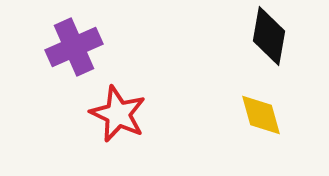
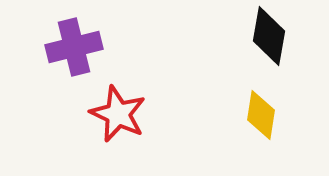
purple cross: rotated 10 degrees clockwise
yellow diamond: rotated 24 degrees clockwise
